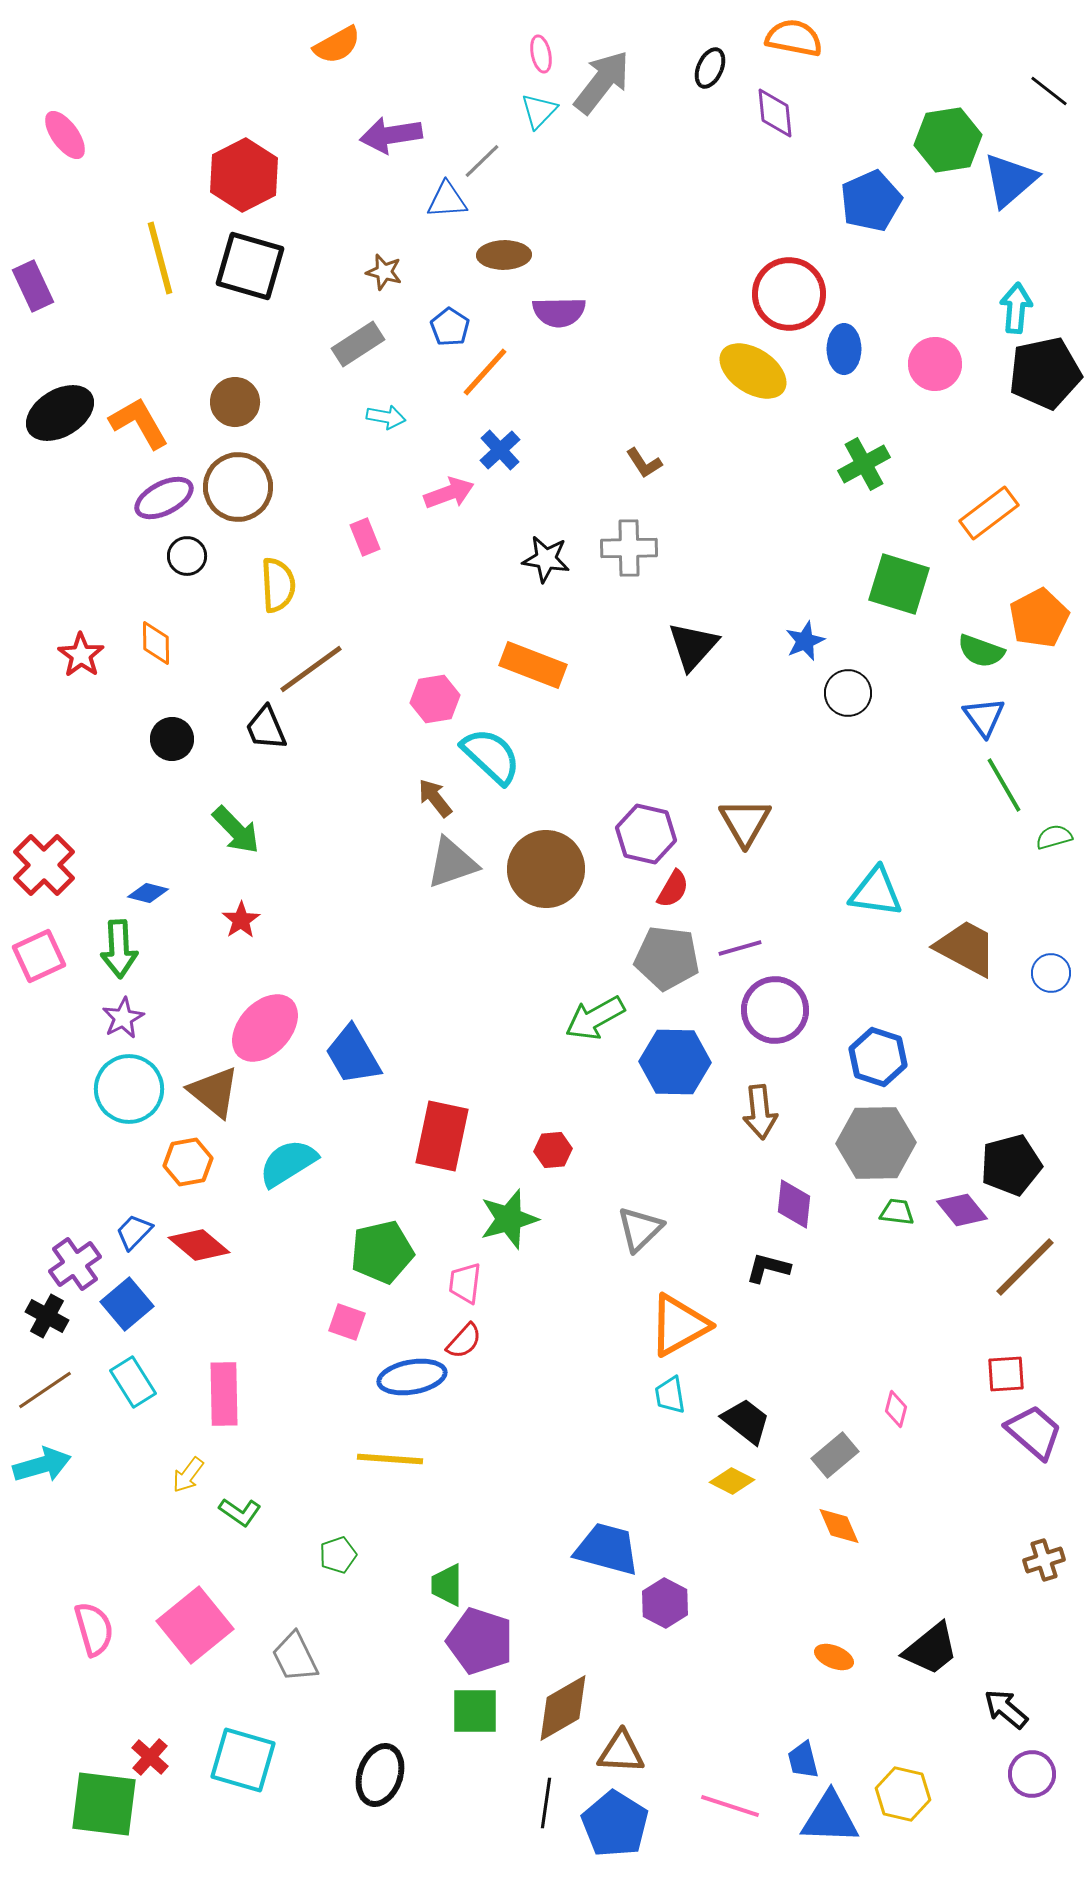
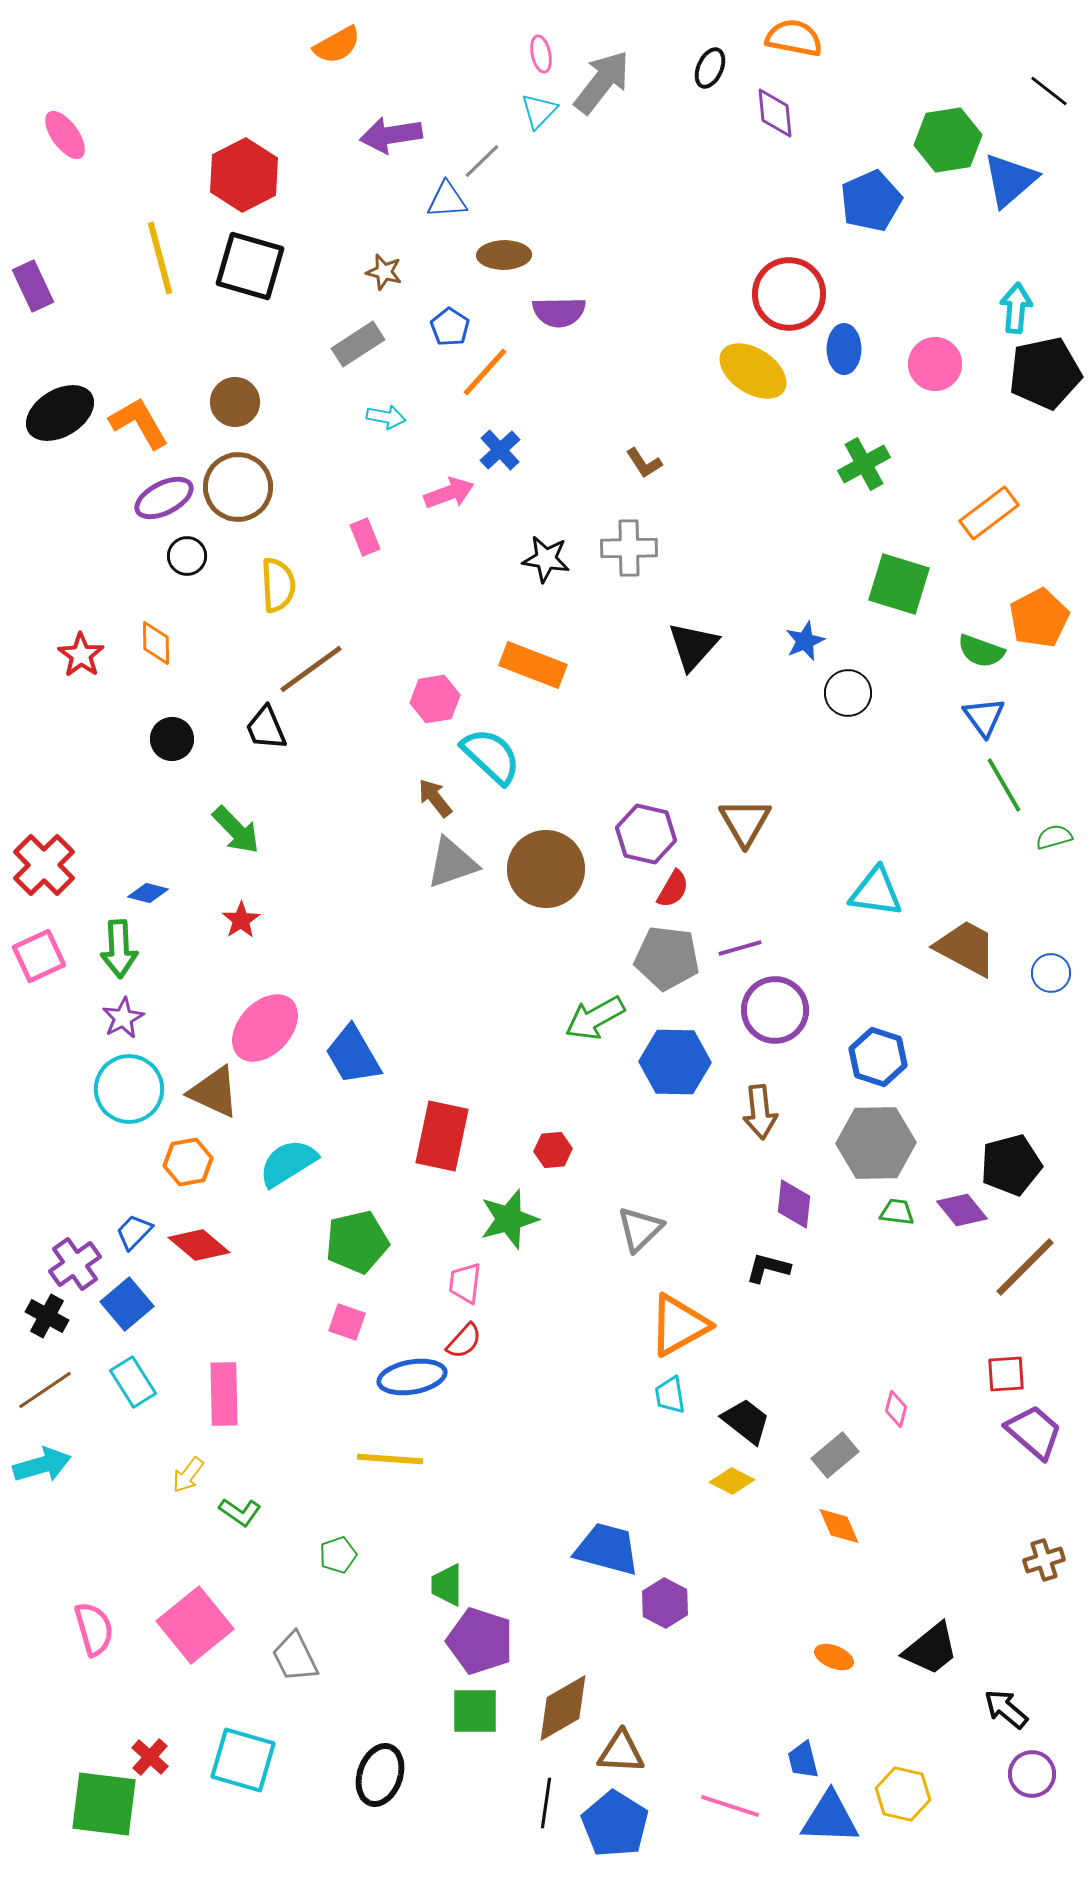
brown triangle at (214, 1092): rotated 14 degrees counterclockwise
green pentagon at (382, 1252): moved 25 px left, 10 px up
